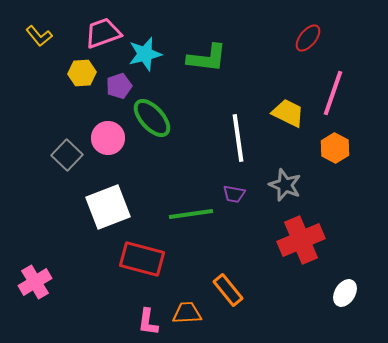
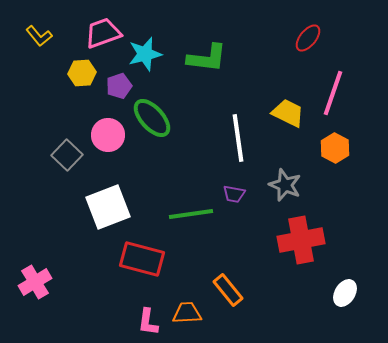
pink circle: moved 3 px up
red cross: rotated 12 degrees clockwise
